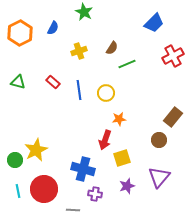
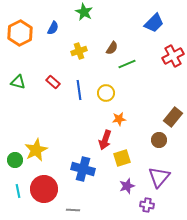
purple cross: moved 52 px right, 11 px down
